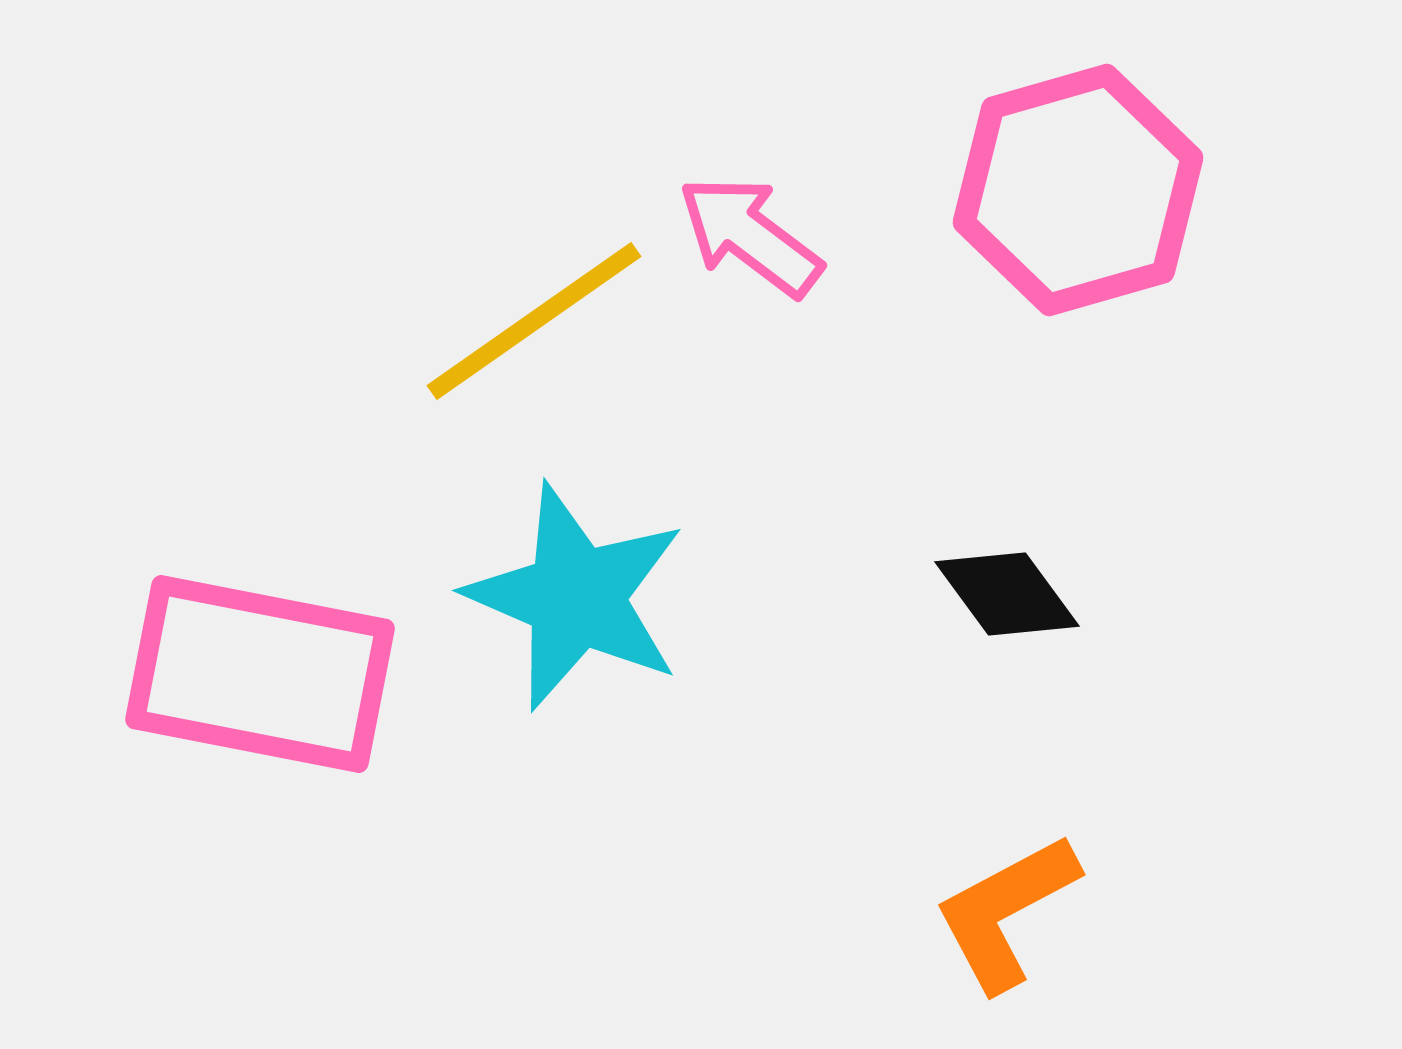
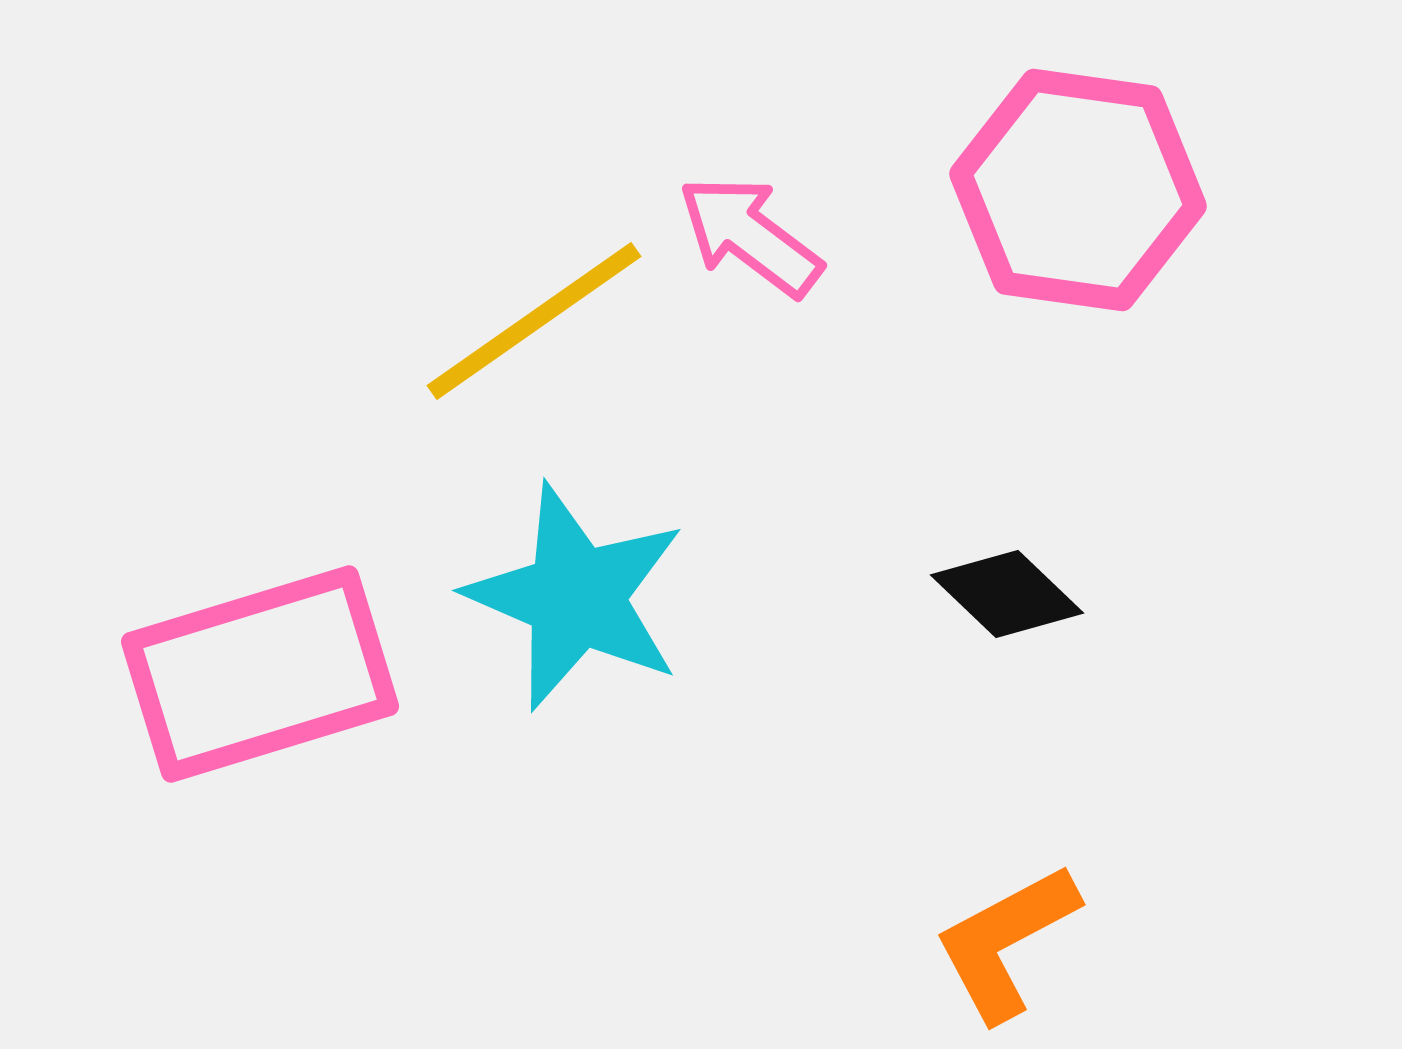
pink hexagon: rotated 24 degrees clockwise
black diamond: rotated 10 degrees counterclockwise
pink rectangle: rotated 28 degrees counterclockwise
orange L-shape: moved 30 px down
